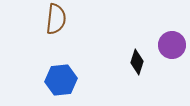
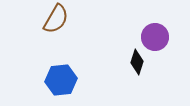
brown semicircle: rotated 24 degrees clockwise
purple circle: moved 17 px left, 8 px up
